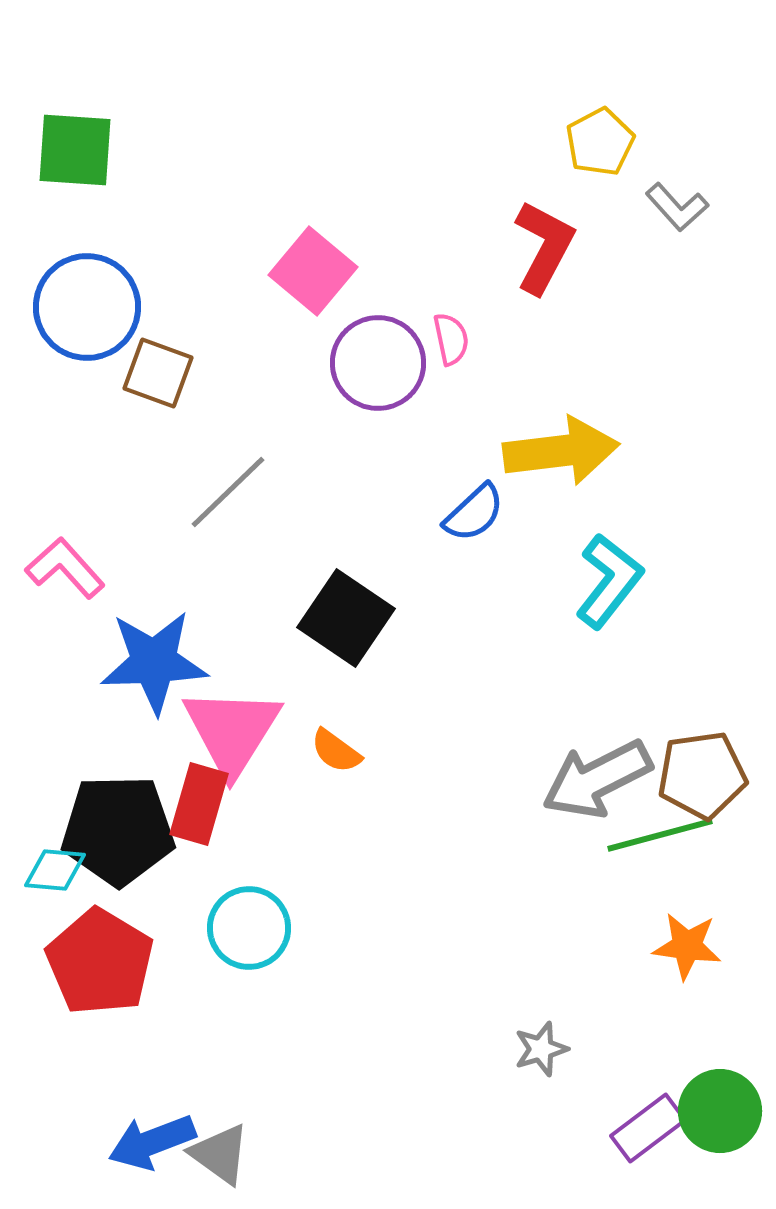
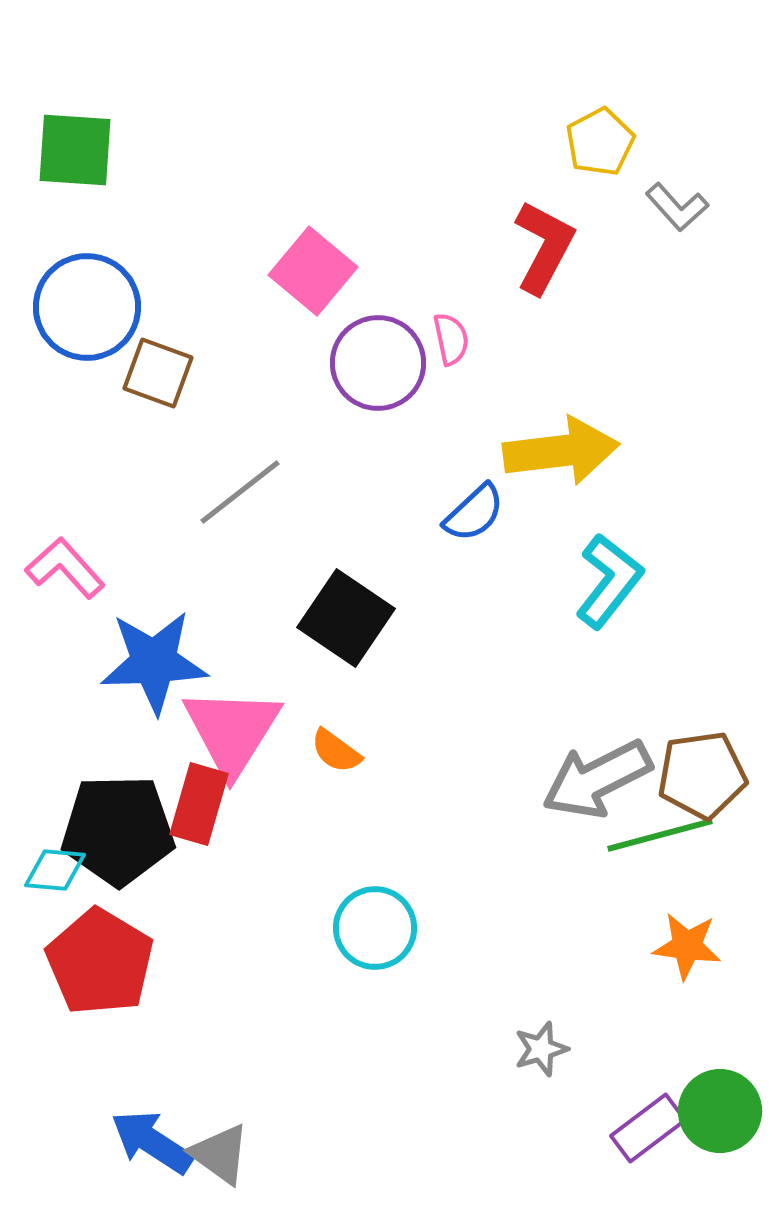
gray line: moved 12 px right; rotated 6 degrees clockwise
cyan circle: moved 126 px right
blue arrow: rotated 54 degrees clockwise
